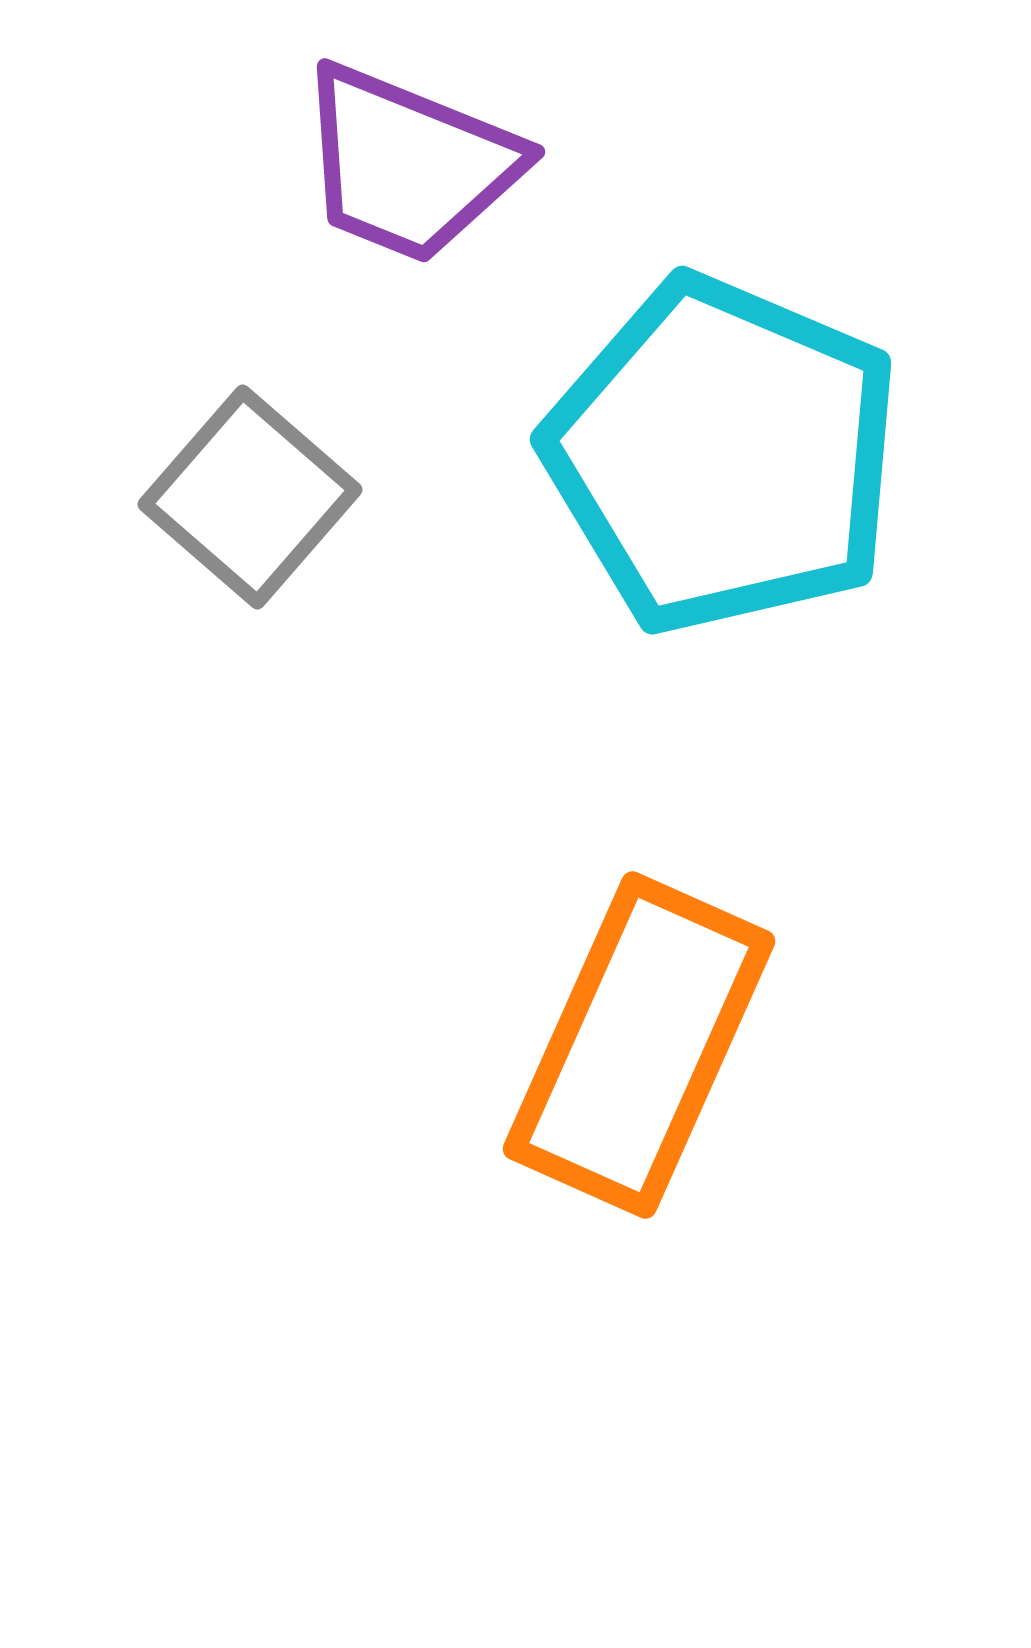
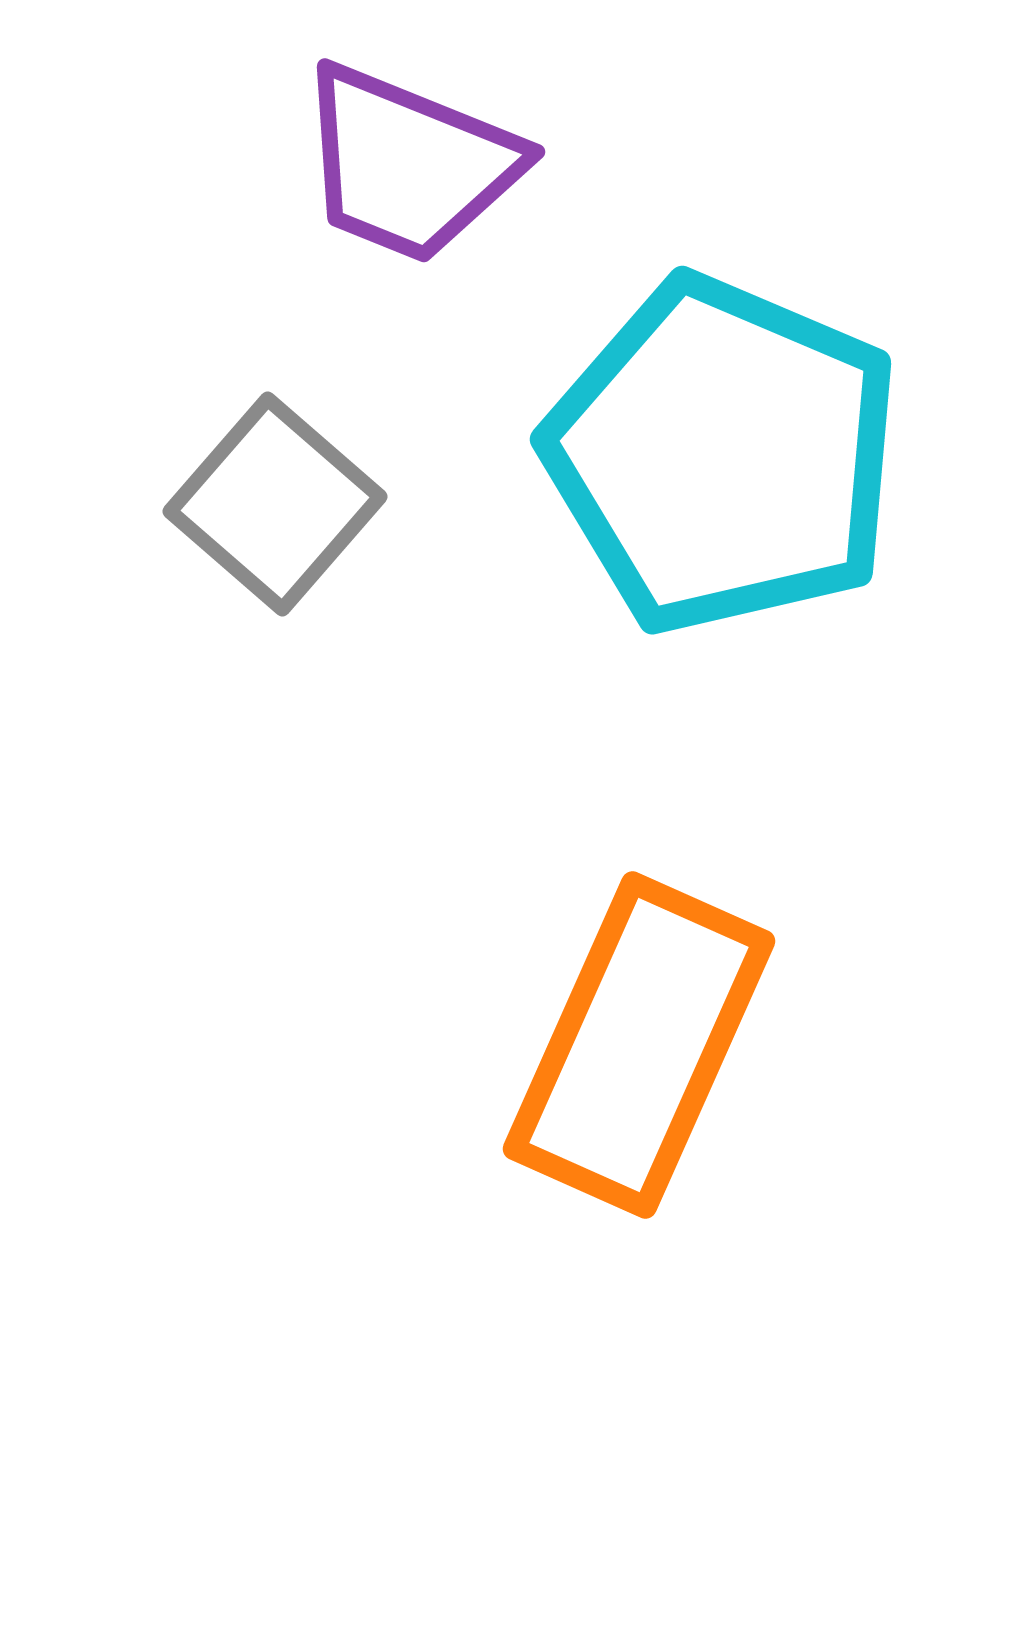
gray square: moved 25 px right, 7 px down
